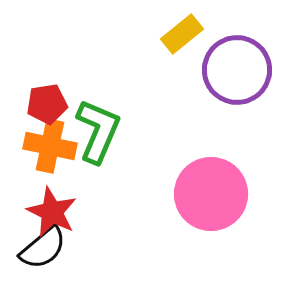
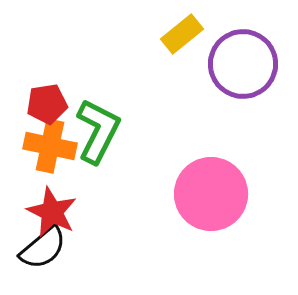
purple circle: moved 6 px right, 6 px up
green L-shape: rotated 4 degrees clockwise
